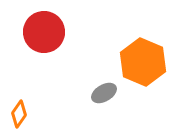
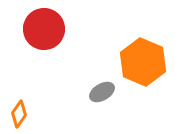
red circle: moved 3 px up
gray ellipse: moved 2 px left, 1 px up
